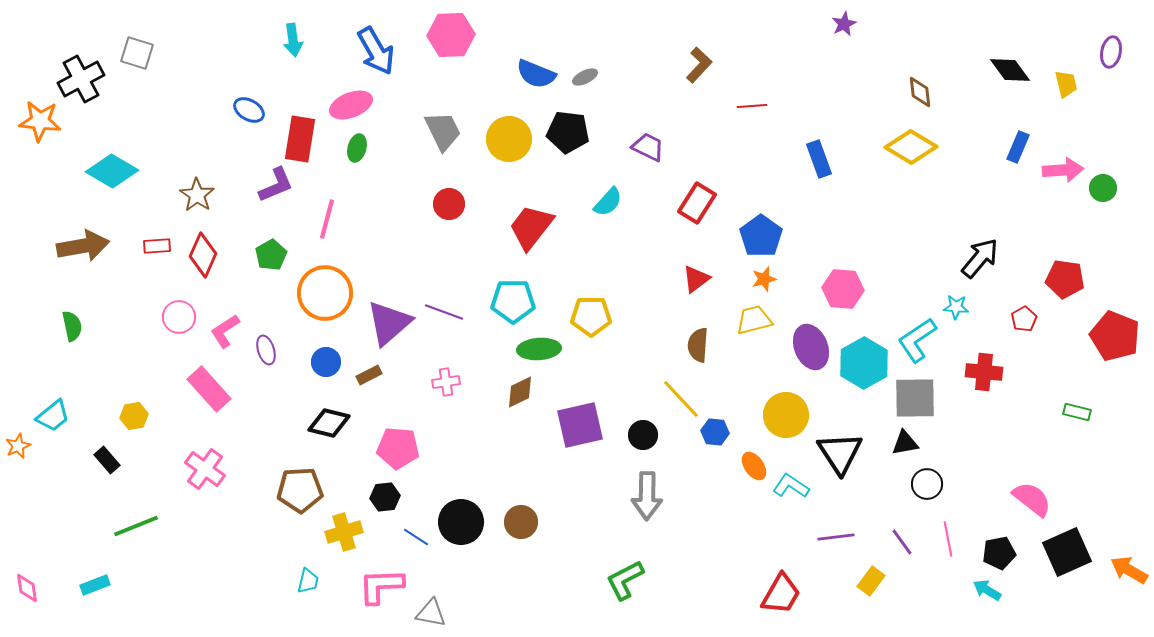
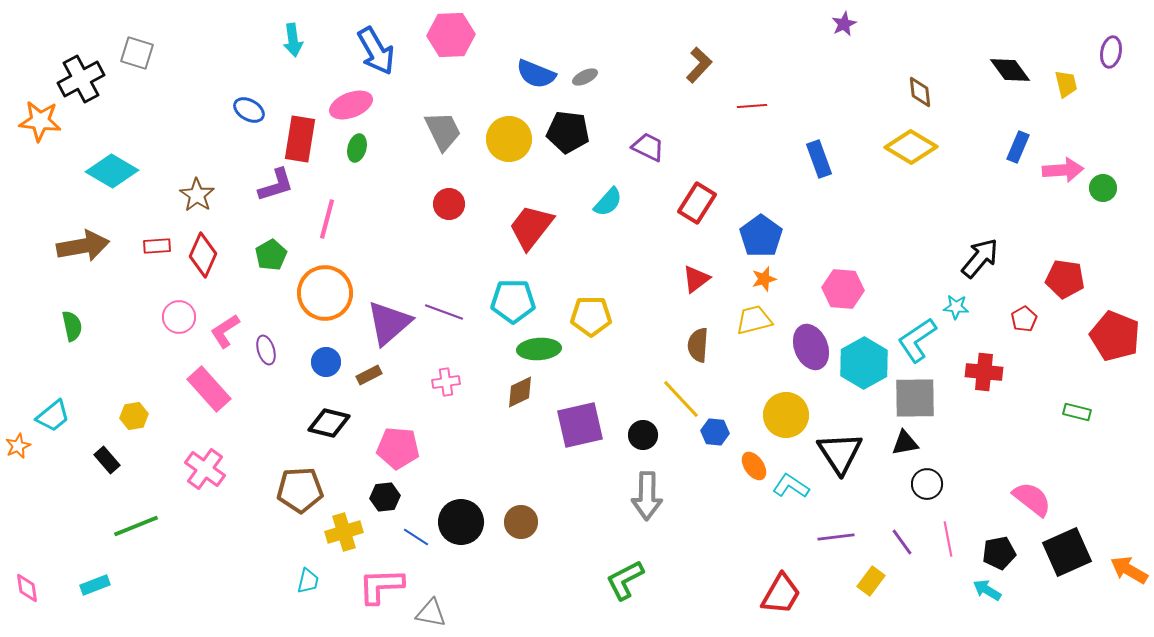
purple L-shape at (276, 185): rotated 6 degrees clockwise
